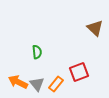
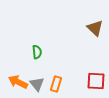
red square: moved 17 px right, 9 px down; rotated 24 degrees clockwise
orange rectangle: rotated 21 degrees counterclockwise
